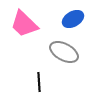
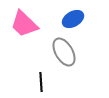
gray ellipse: rotated 32 degrees clockwise
black line: moved 2 px right
